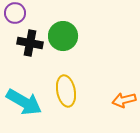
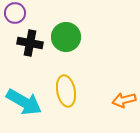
green circle: moved 3 px right, 1 px down
